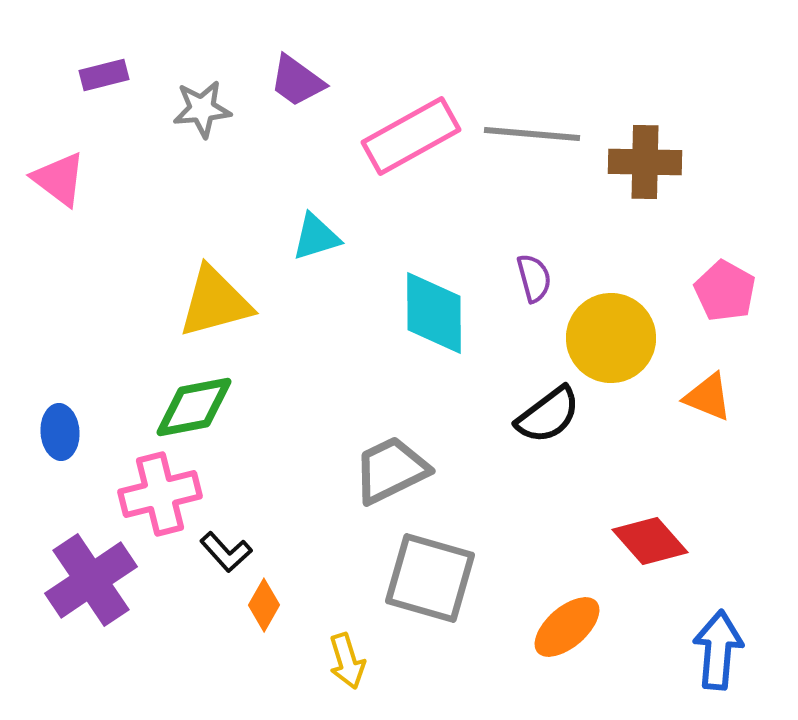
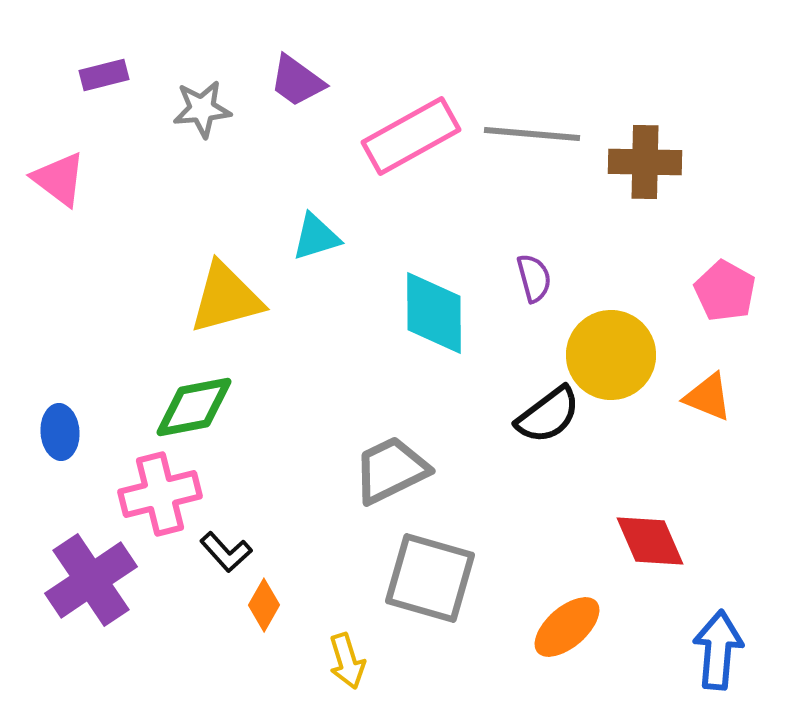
yellow triangle: moved 11 px right, 4 px up
yellow circle: moved 17 px down
red diamond: rotated 18 degrees clockwise
